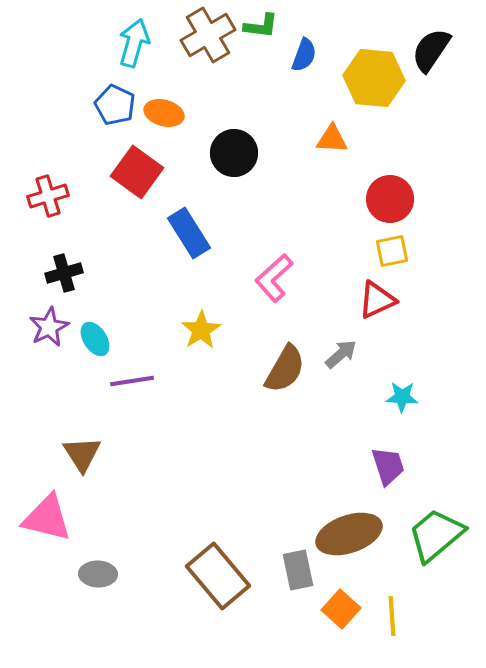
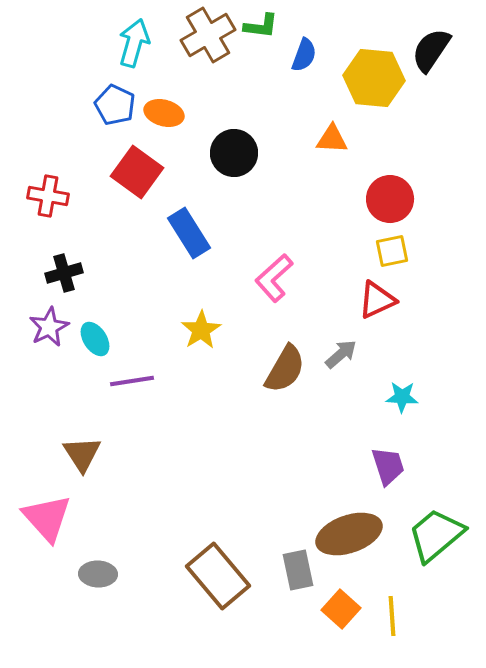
red cross: rotated 27 degrees clockwise
pink triangle: rotated 34 degrees clockwise
